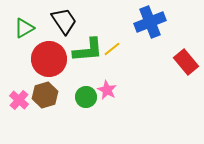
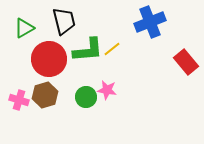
black trapezoid: rotated 20 degrees clockwise
pink star: rotated 18 degrees counterclockwise
pink cross: rotated 24 degrees counterclockwise
